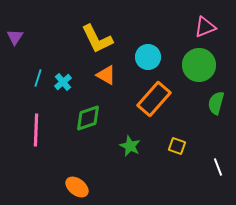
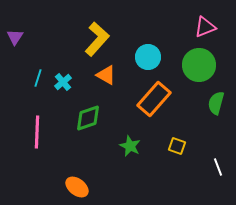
yellow L-shape: rotated 112 degrees counterclockwise
pink line: moved 1 px right, 2 px down
